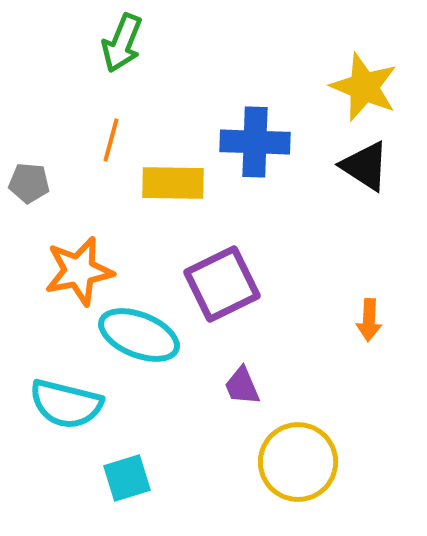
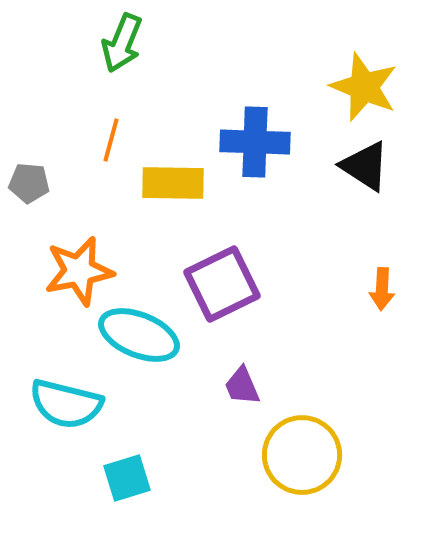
orange arrow: moved 13 px right, 31 px up
yellow circle: moved 4 px right, 7 px up
